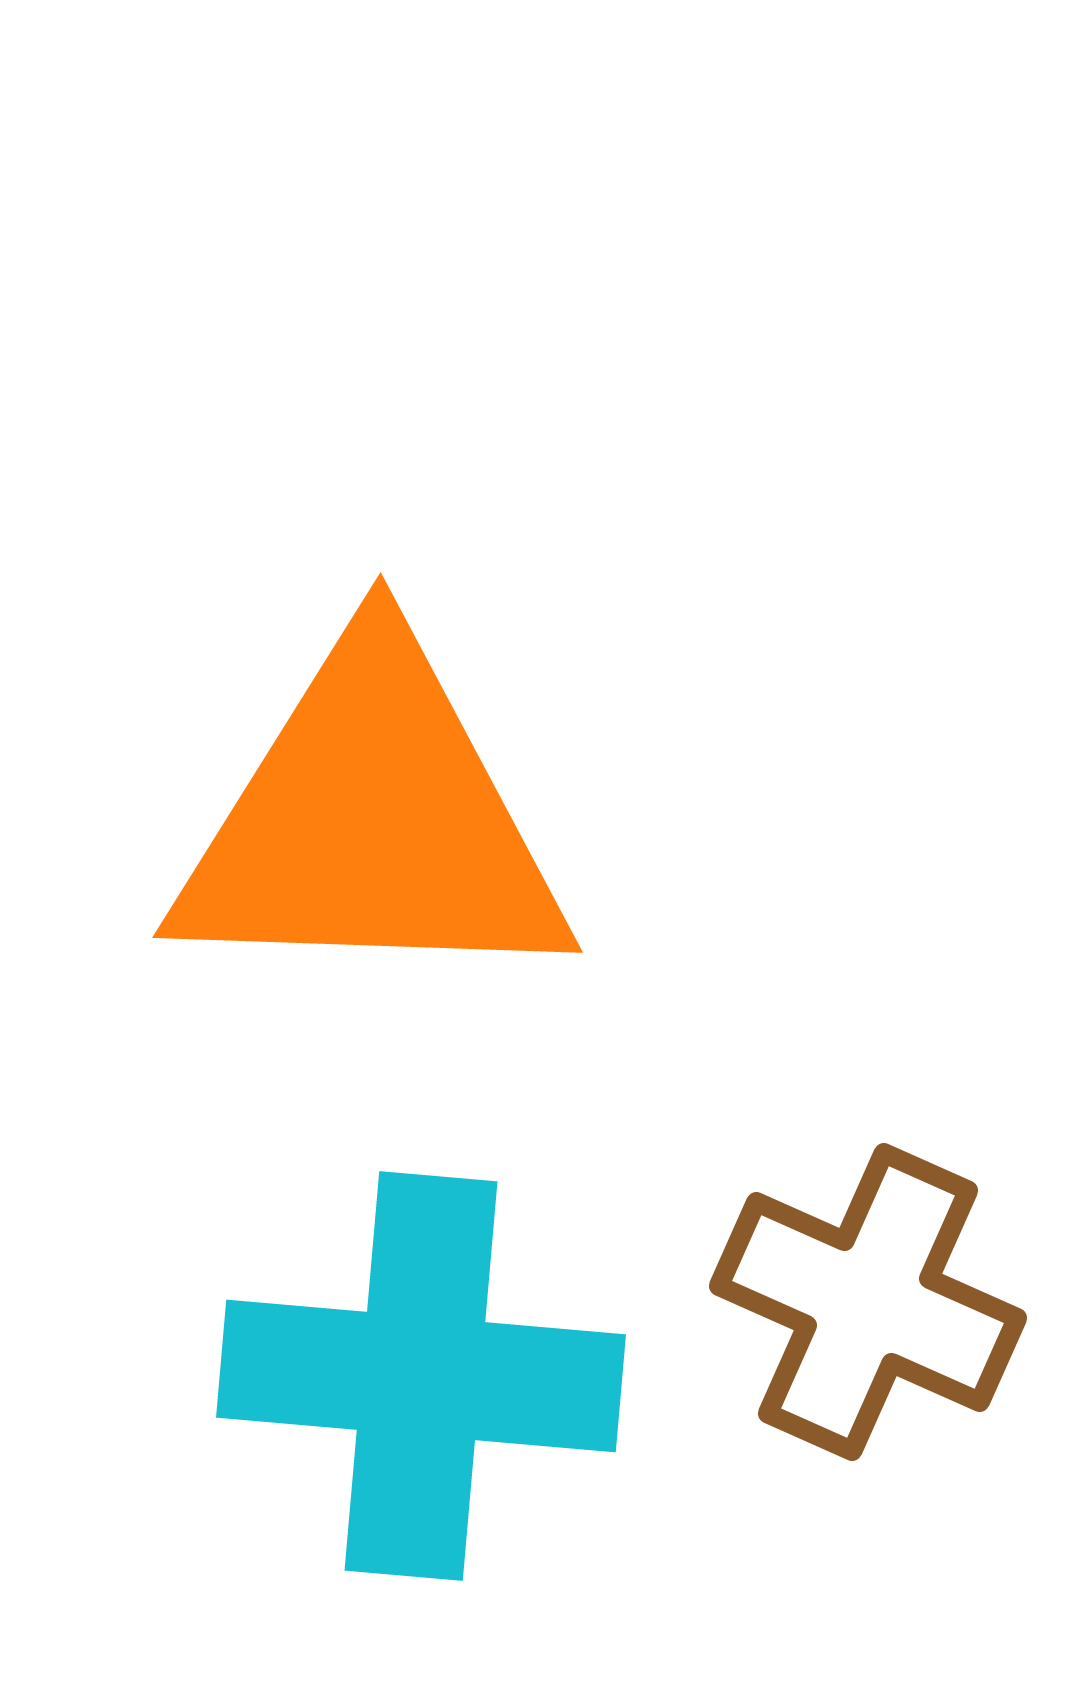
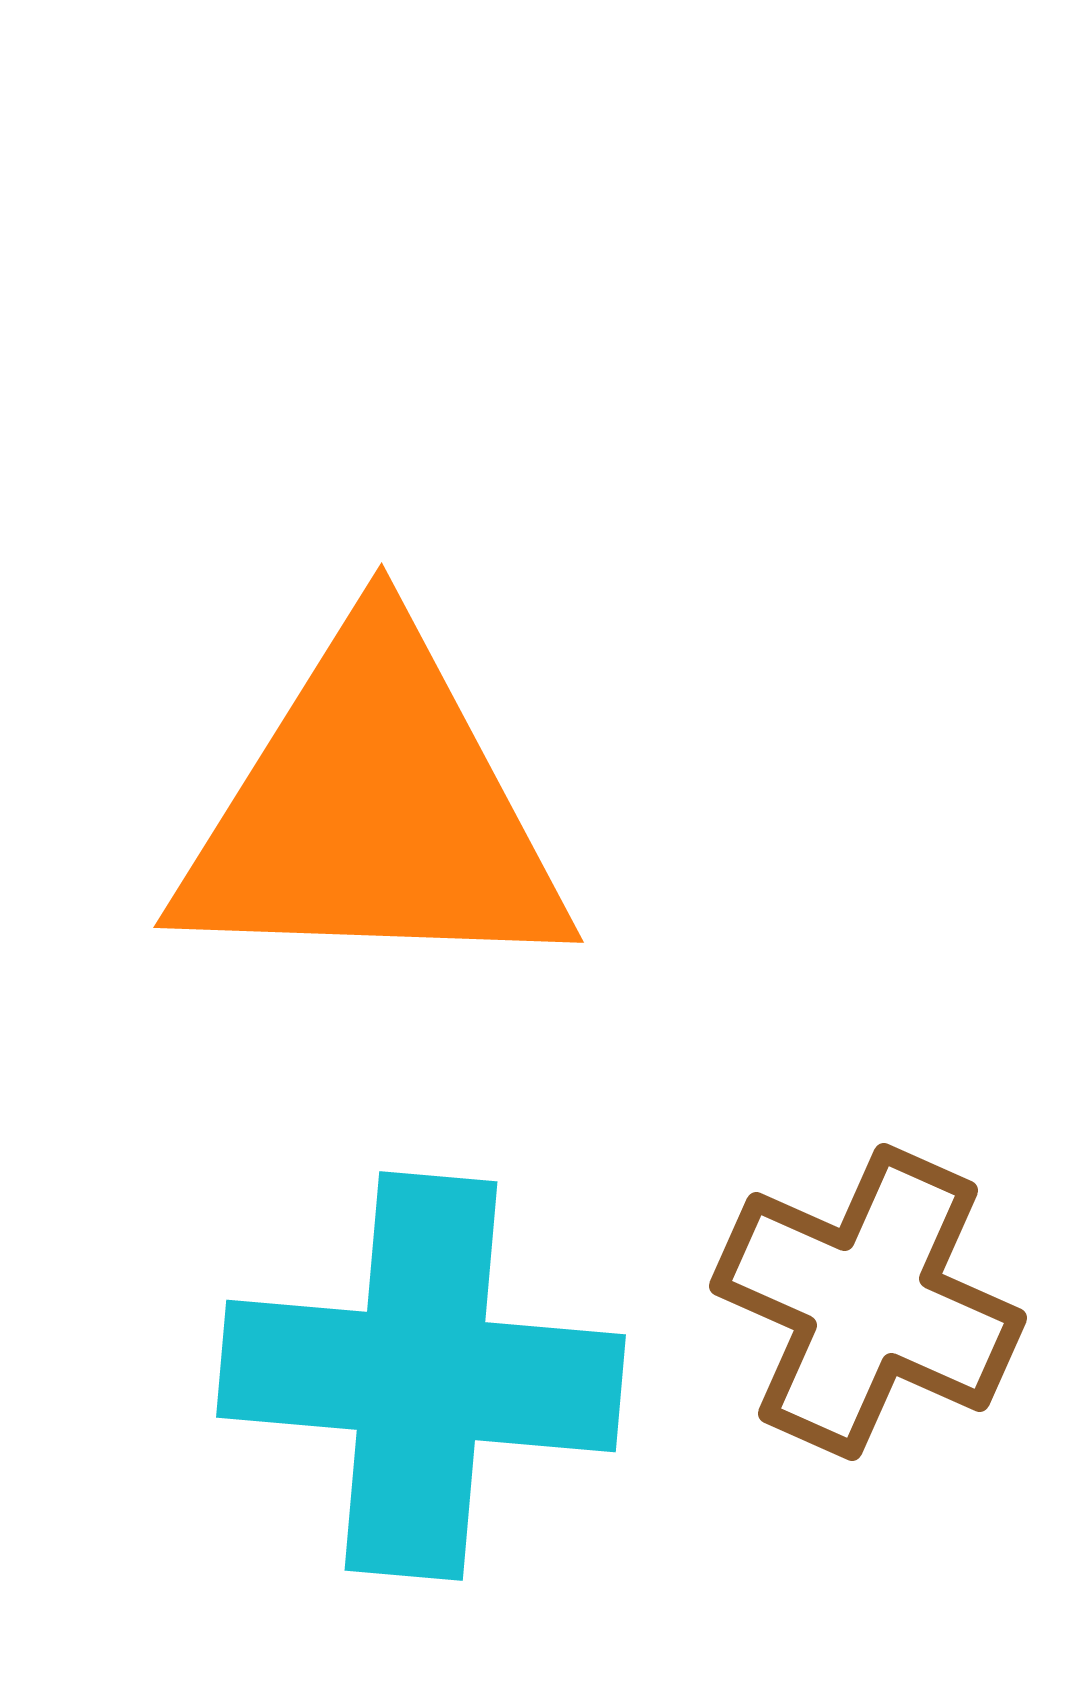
orange triangle: moved 1 px right, 10 px up
